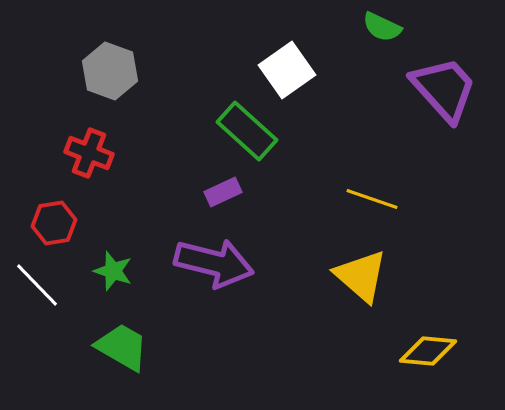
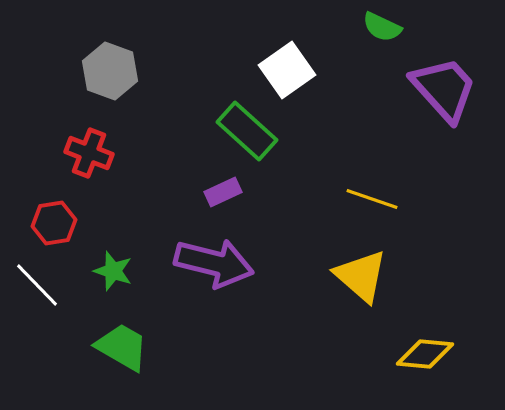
yellow diamond: moved 3 px left, 3 px down
